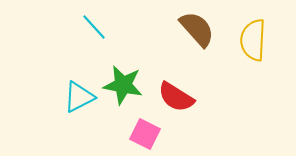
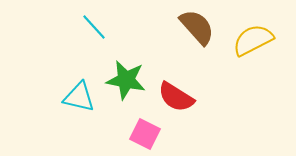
brown semicircle: moved 2 px up
yellow semicircle: rotated 60 degrees clockwise
green star: moved 3 px right, 5 px up
cyan triangle: rotated 40 degrees clockwise
